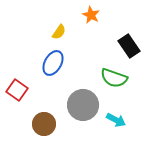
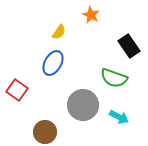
cyan arrow: moved 3 px right, 3 px up
brown circle: moved 1 px right, 8 px down
